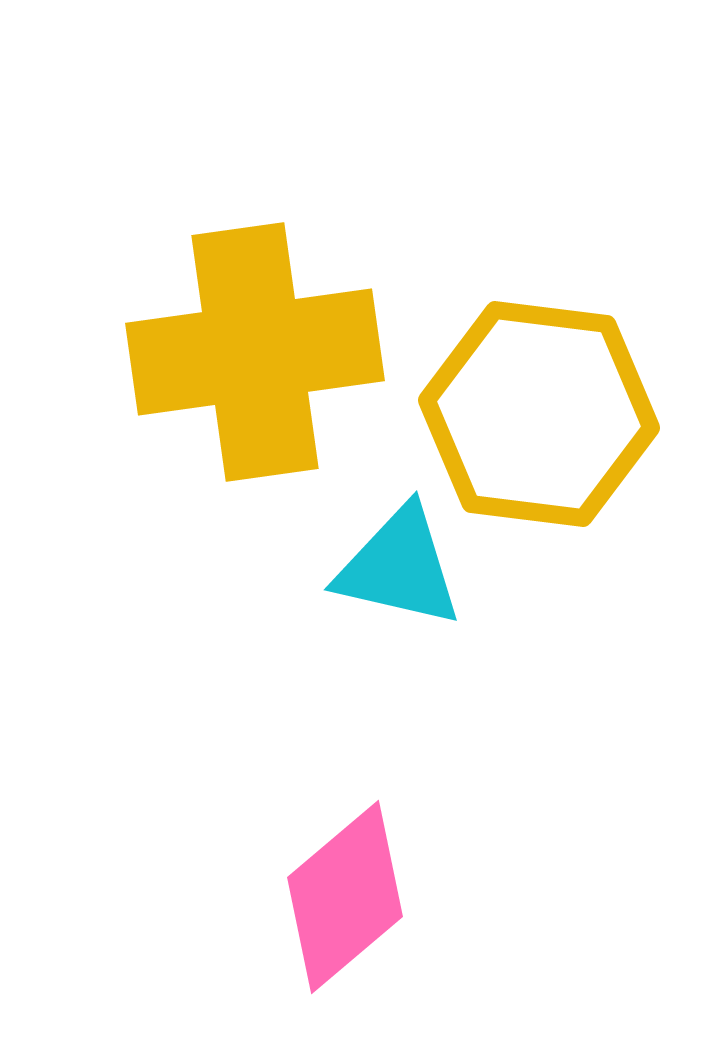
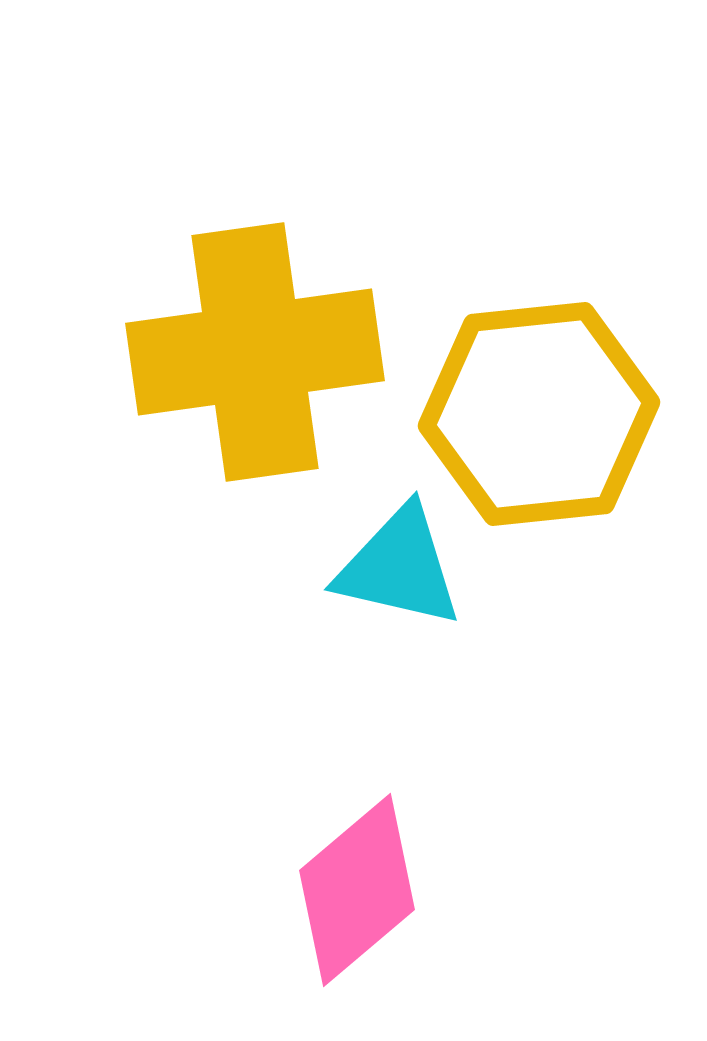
yellow hexagon: rotated 13 degrees counterclockwise
pink diamond: moved 12 px right, 7 px up
